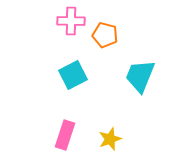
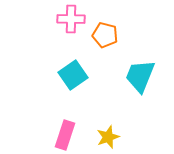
pink cross: moved 2 px up
cyan square: rotated 8 degrees counterclockwise
yellow star: moved 2 px left, 2 px up
